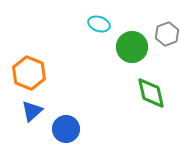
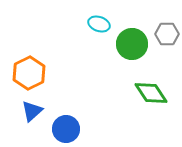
gray hexagon: rotated 20 degrees clockwise
green circle: moved 3 px up
orange hexagon: rotated 12 degrees clockwise
green diamond: rotated 20 degrees counterclockwise
